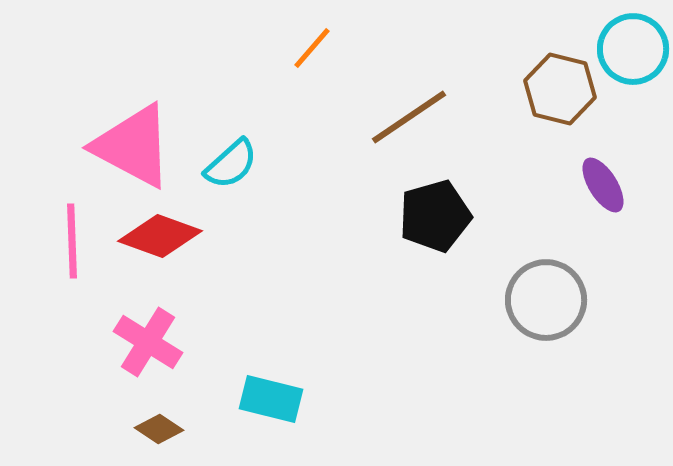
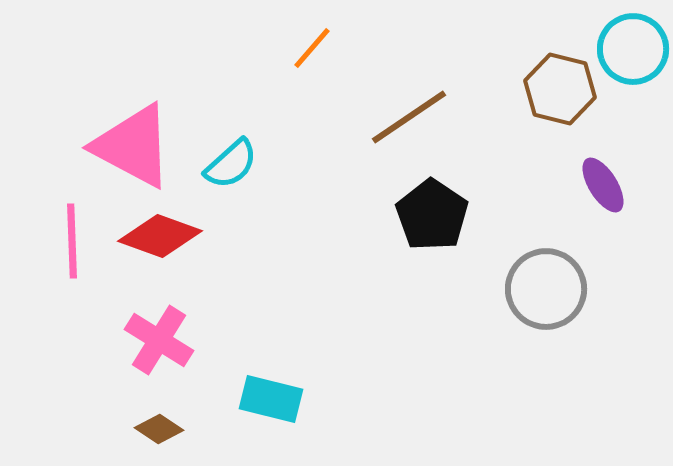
black pentagon: moved 3 px left, 1 px up; rotated 22 degrees counterclockwise
gray circle: moved 11 px up
pink cross: moved 11 px right, 2 px up
